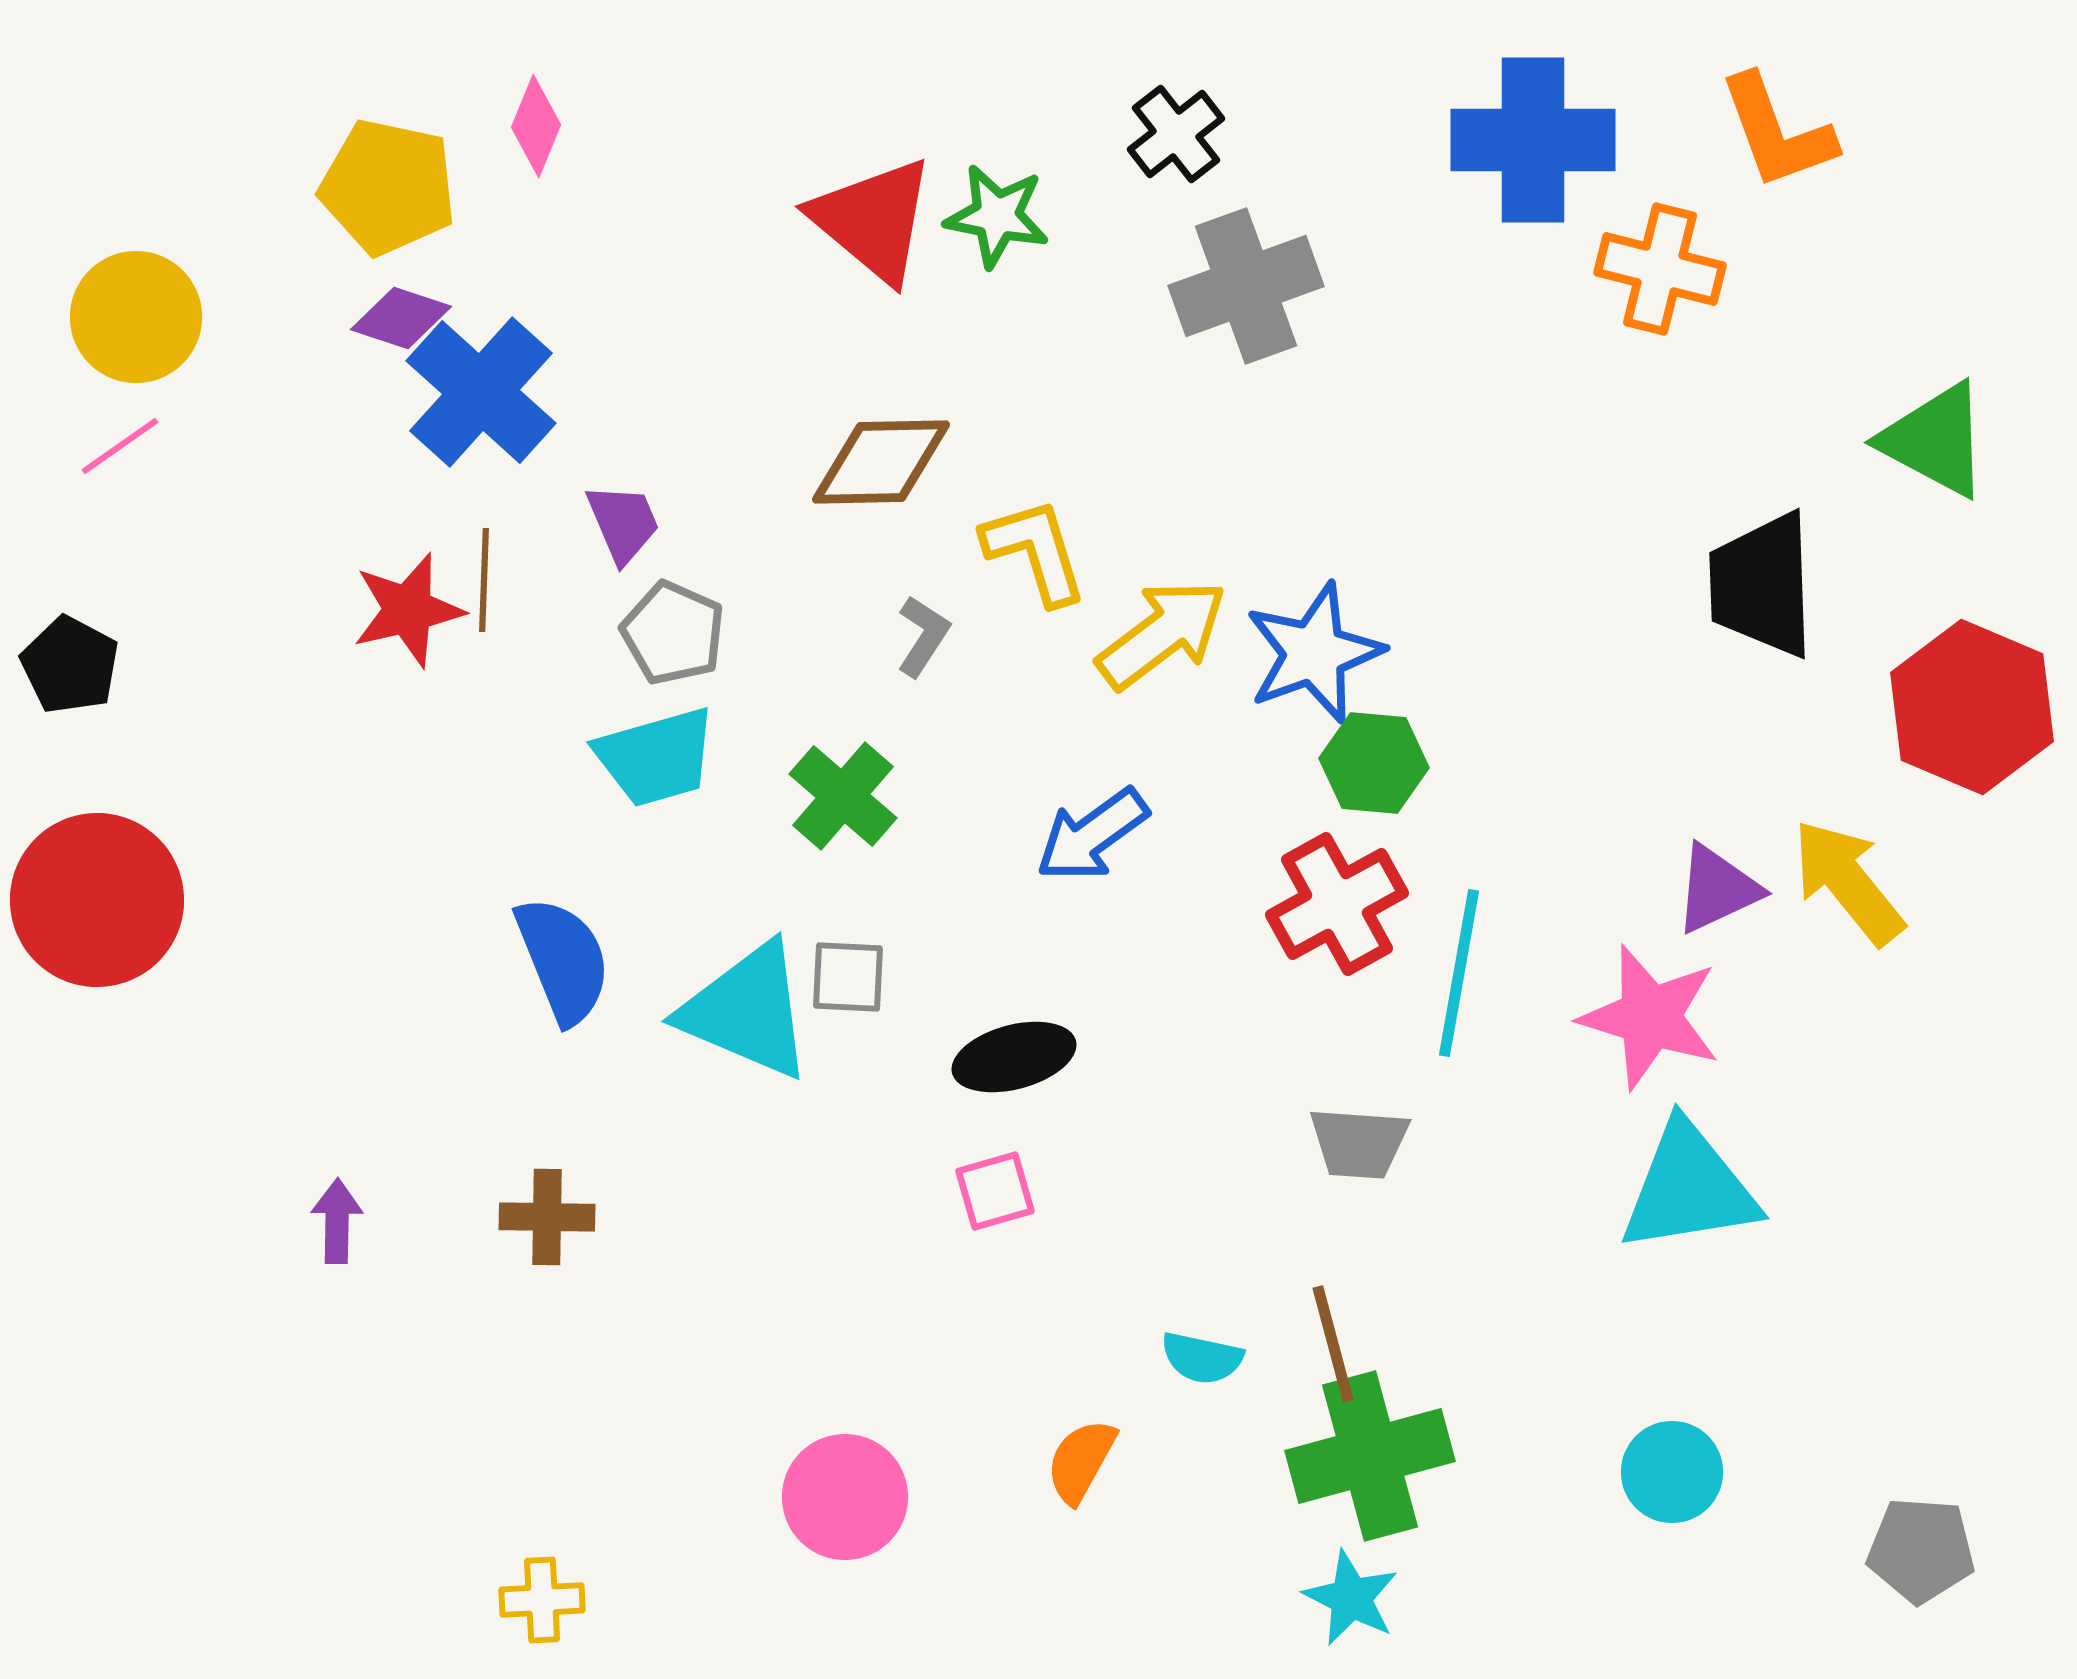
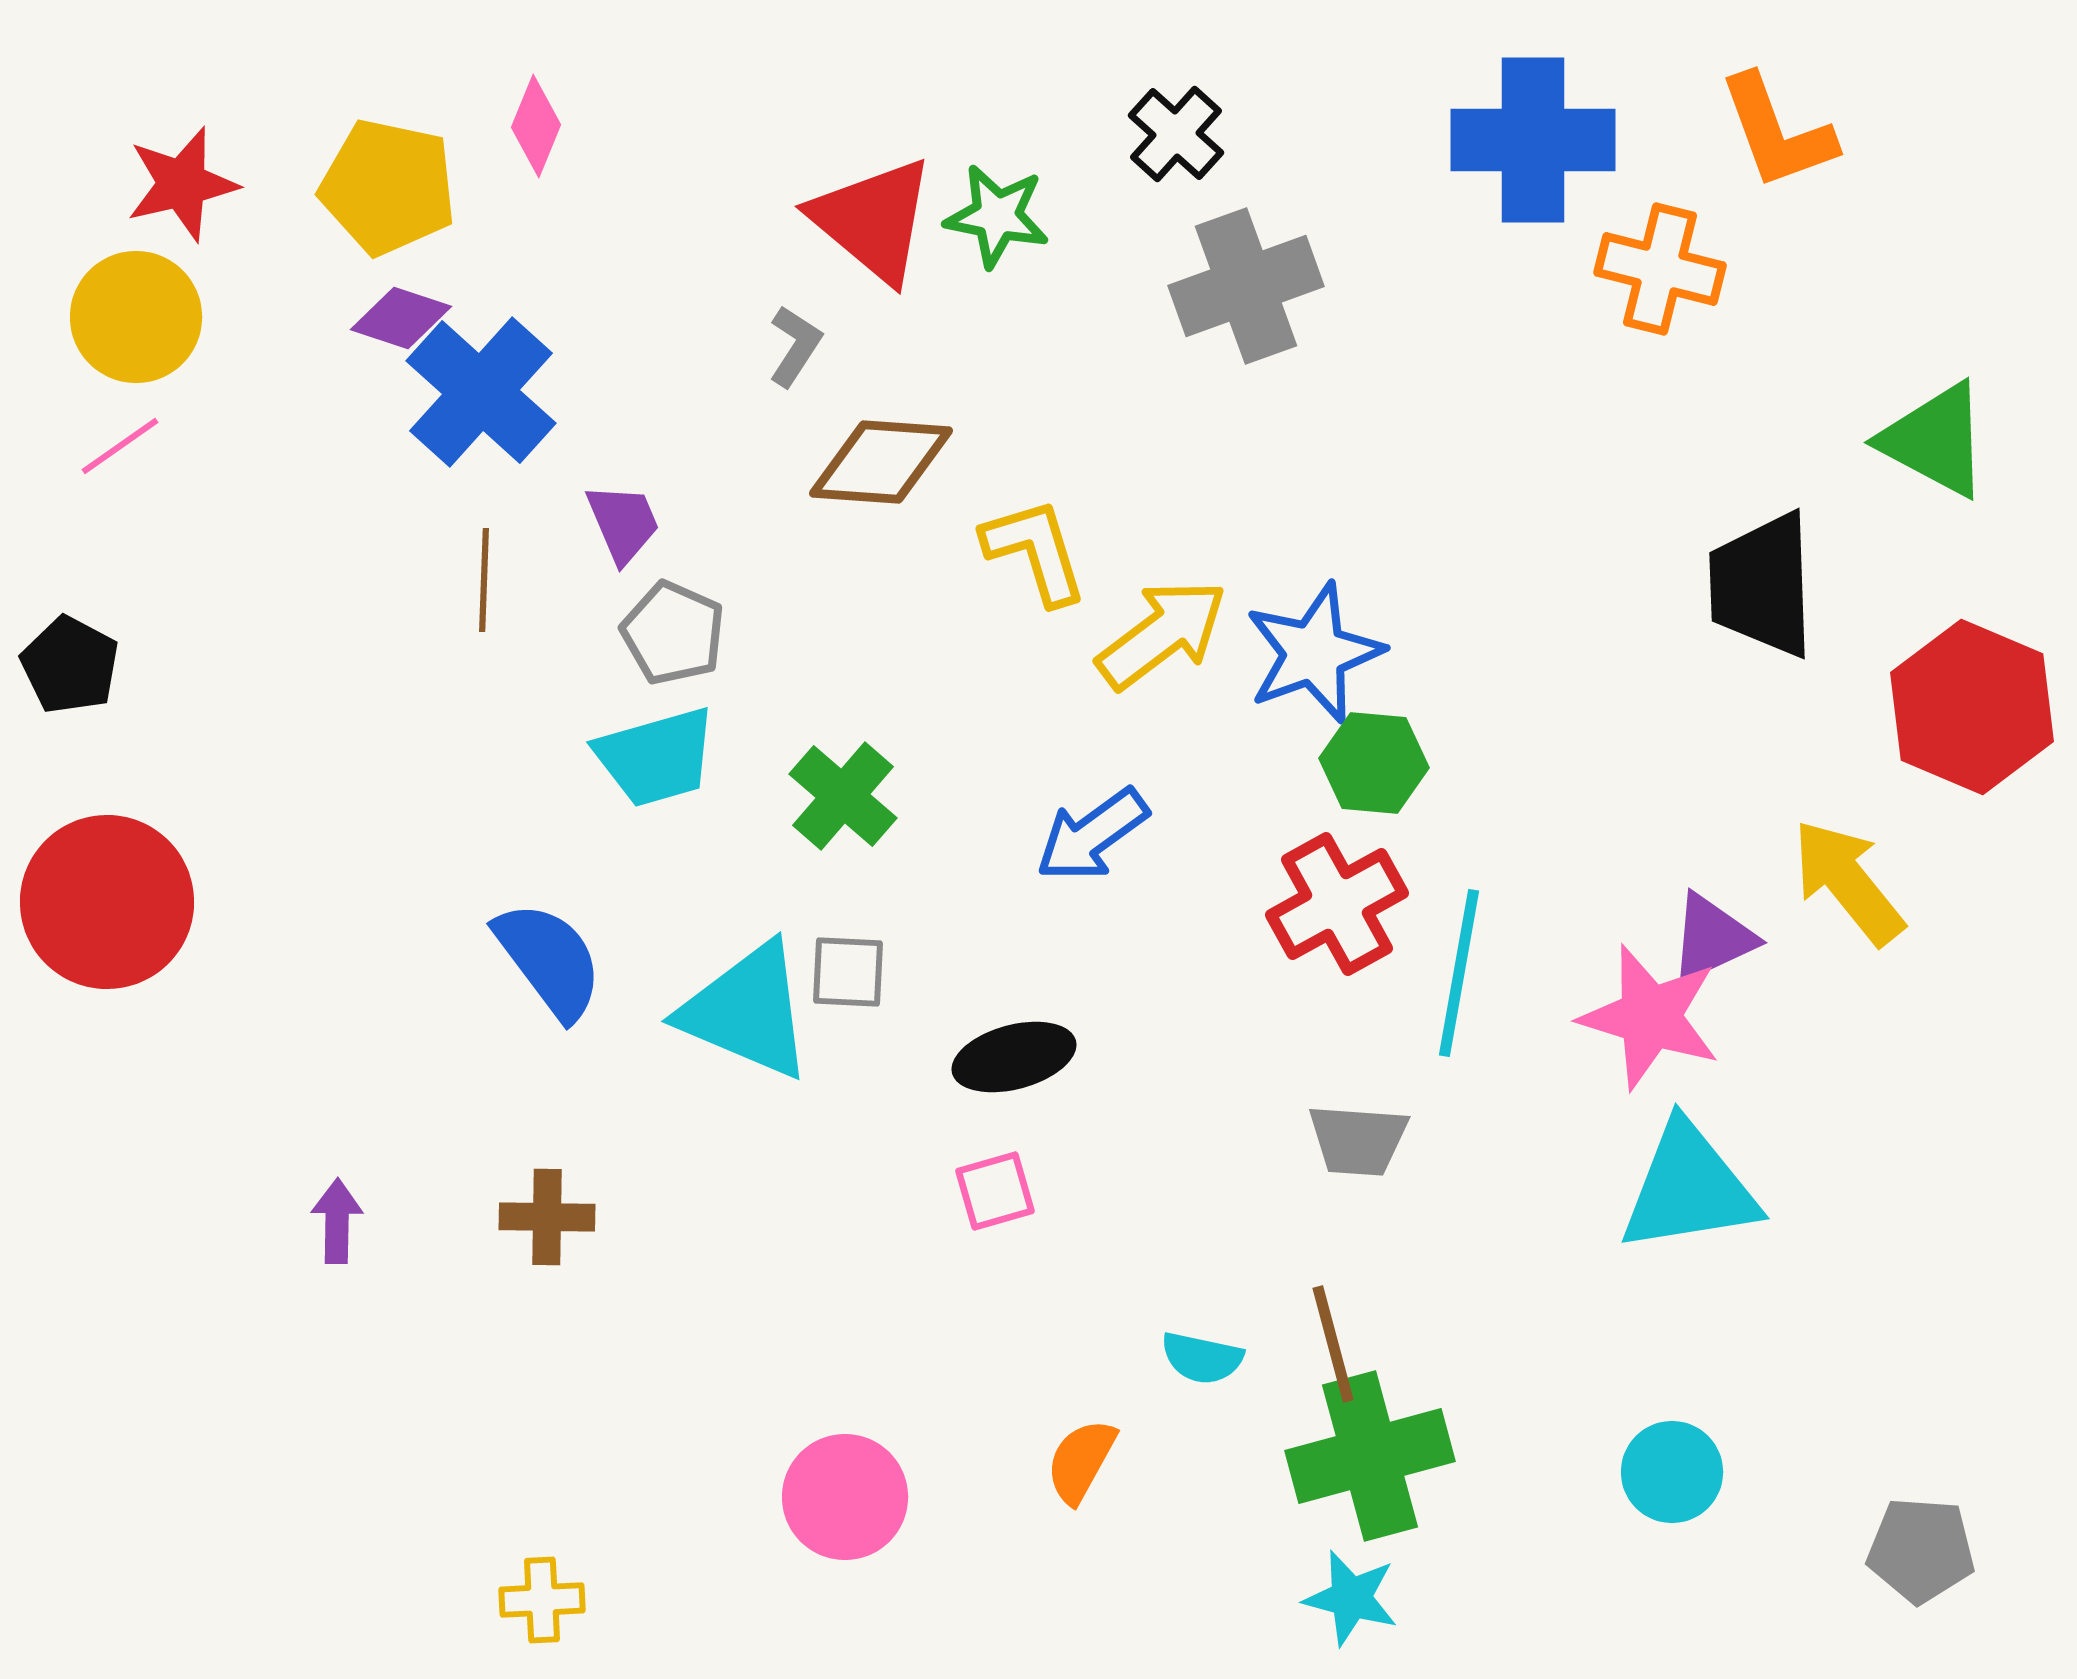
black cross at (1176, 134): rotated 10 degrees counterclockwise
brown diamond at (881, 462): rotated 5 degrees clockwise
red star at (408, 610): moved 226 px left, 426 px up
gray L-shape at (923, 636): moved 128 px left, 290 px up
purple triangle at (1717, 889): moved 5 px left, 49 px down
red circle at (97, 900): moved 10 px right, 2 px down
blue semicircle at (563, 960): moved 14 px left; rotated 15 degrees counterclockwise
gray square at (848, 977): moved 5 px up
gray trapezoid at (1359, 1143): moved 1 px left, 3 px up
cyan star at (1351, 1598): rotated 12 degrees counterclockwise
